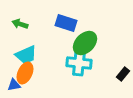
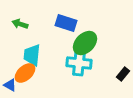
cyan trapezoid: moved 6 px right; rotated 120 degrees clockwise
orange ellipse: rotated 25 degrees clockwise
blue triangle: moved 4 px left; rotated 40 degrees clockwise
